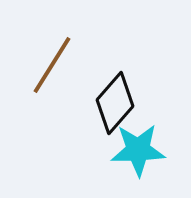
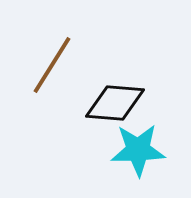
black diamond: rotated 54 degrees clockwise
